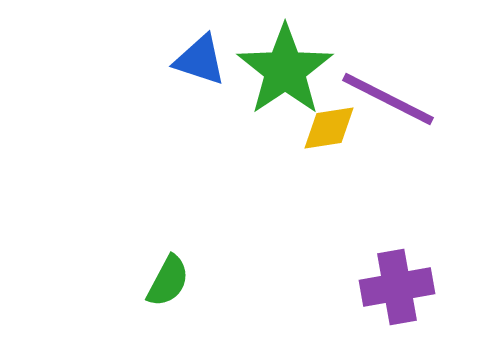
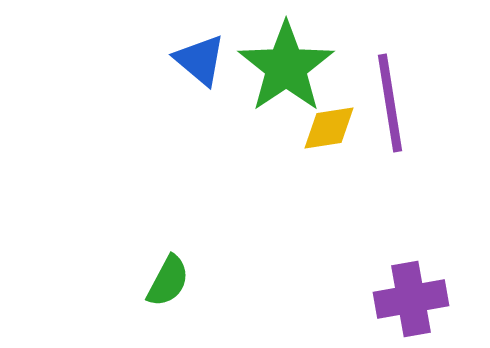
blue triangle: rotated 22 degrees clockwise
green star: moved 1 px right, 3 px up
purple line: moved 2 px right, 4 px down; rotated 54 degrees clockwise
purple cross: moved 14 px right, 12 px down
